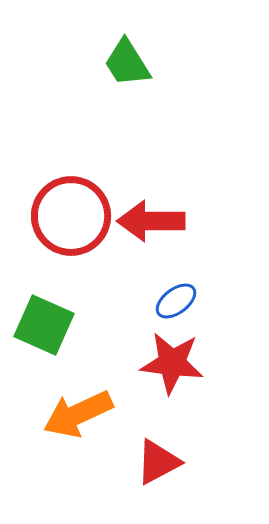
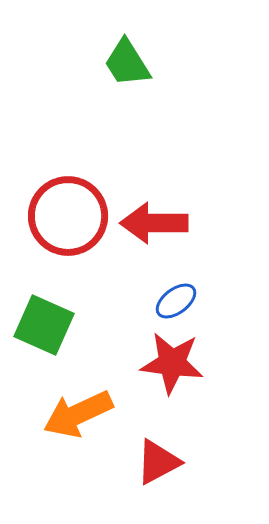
red circle: moved 3 px left
red arrow: moved 3 px right, 2 px down
